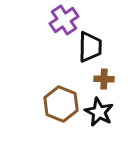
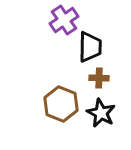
brown cross: moved 5 px left, 1 px up
black star: moved 2 px right, 1 px down
